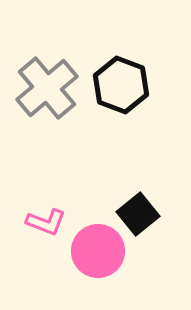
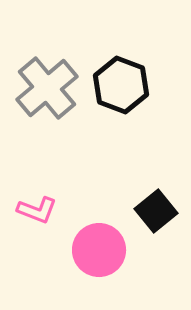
black square: moved 18 px right, 3 px up
pink L-shape: moved 9 px left, 12 px up
pink circle: moved 1 px right, 1 px up
